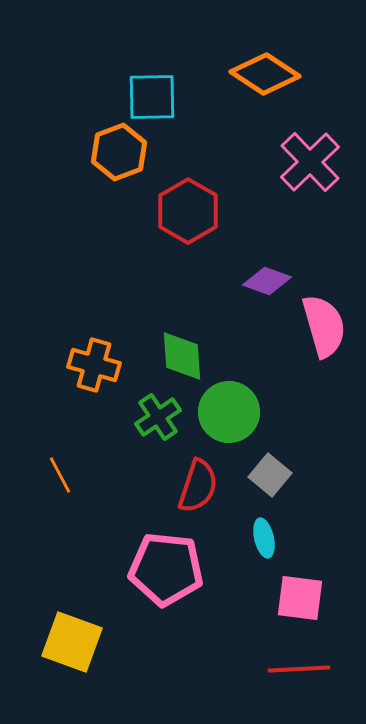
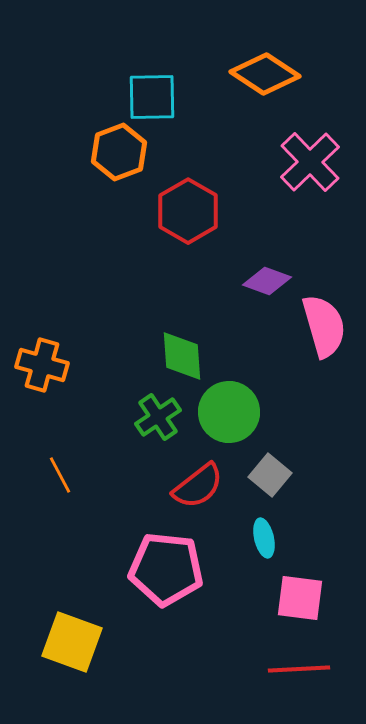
orange cross: moved 52 px left
red semicircle: rotated 34 degrees clockwise
